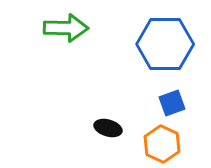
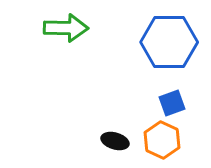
blue hexagon: moved 4 px right, 2 px up
black ellipse: moved 7 px right, 13 px down
orange hexagon: moved 4 px up
